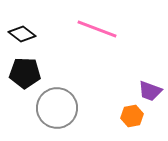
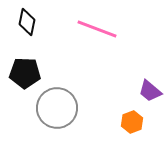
black diamond: moved 5 px right, 12 px up; rotated 64 degrees clockwise
purple trapezoid: rotated 20 degrees clockwise
orange hexagon: moved 6 px down; rotated 10 degrees counterclockwise
